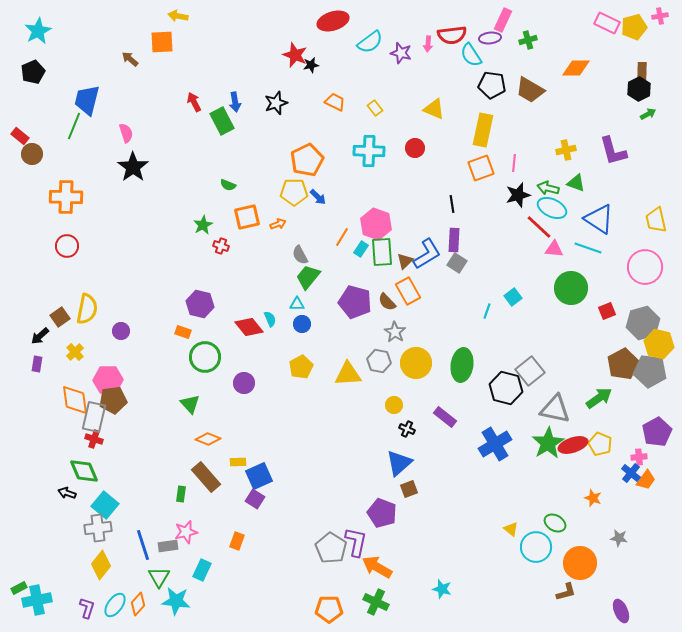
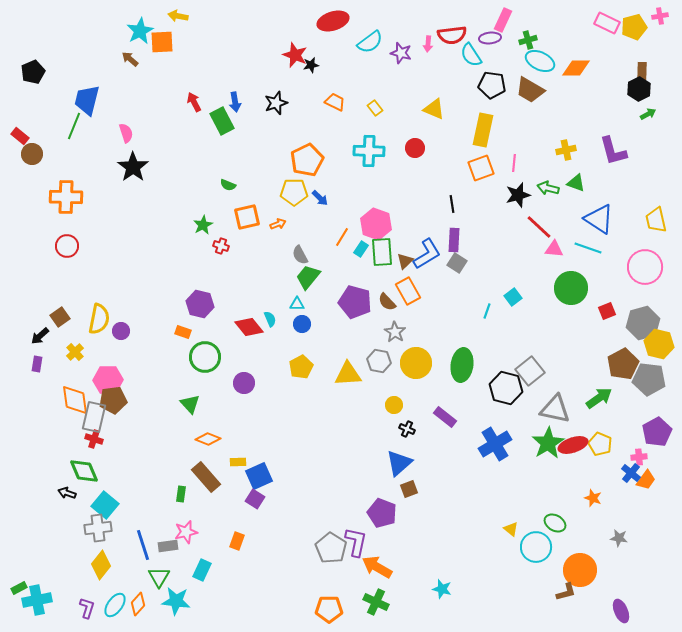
cyan star at (38, 31): moved 102 px right
blue arrow at (318, 197): moved 2 px right, 1 px down
cyan ellipse at (552, 208): moved 12 px left, 147 px up
yellow semicircle at (87, 309): moved 12 px right, 10 px down
gray pentagon at (650, 371): moved 1 px left, 8 px down
orange circle at (580, 563): moved 7 px down
